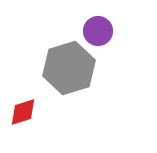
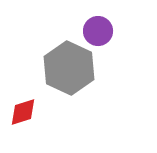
gray hexagon: rotated 18 degrees counterclockwise
